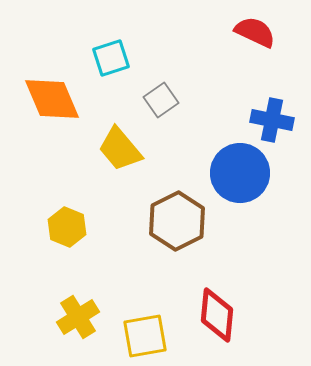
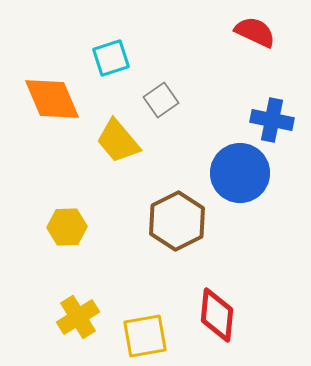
yellow trapezoid: moved 2 px left, 8 px up
yellow hexagon: rotated 24 degrees counterclockwise
